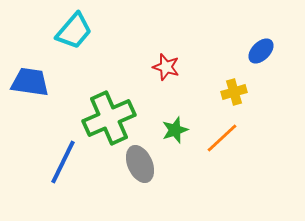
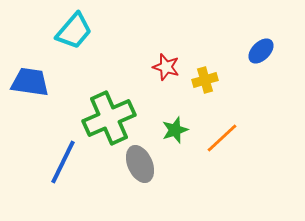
yellow cross: moved 29 px left, 12 px up
